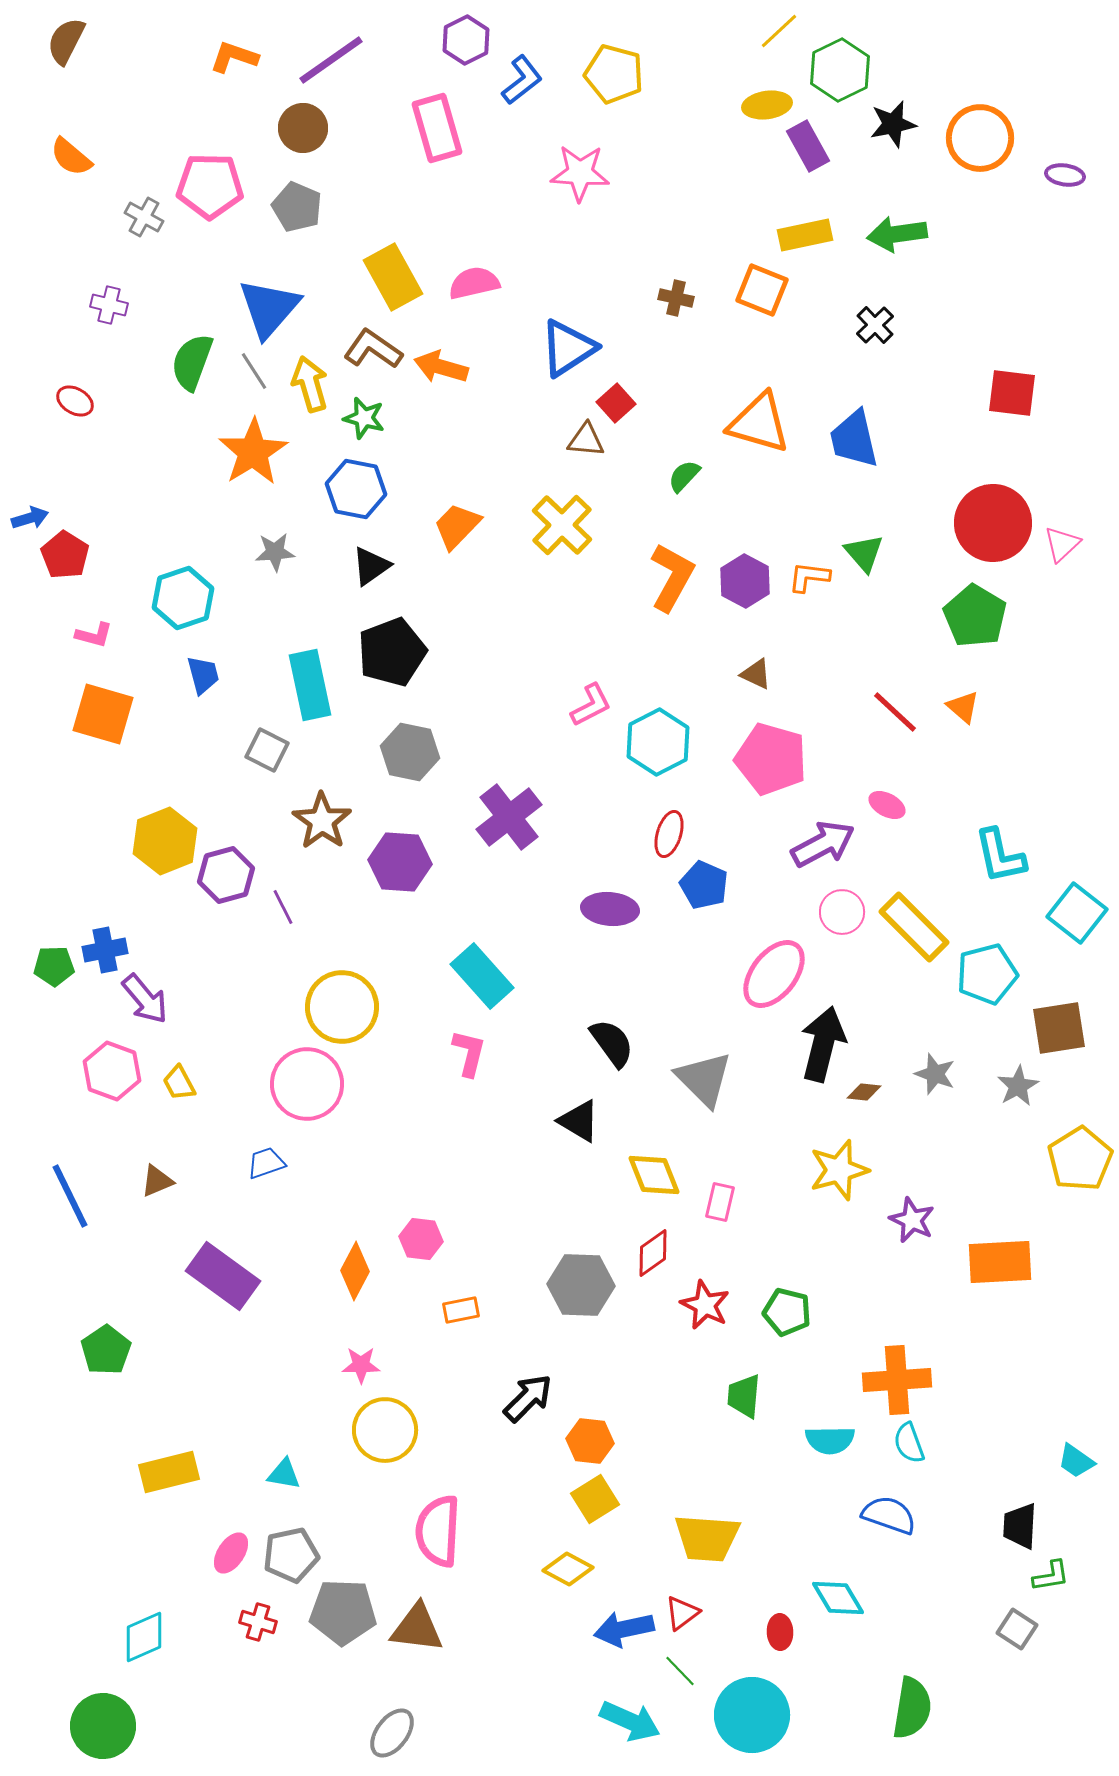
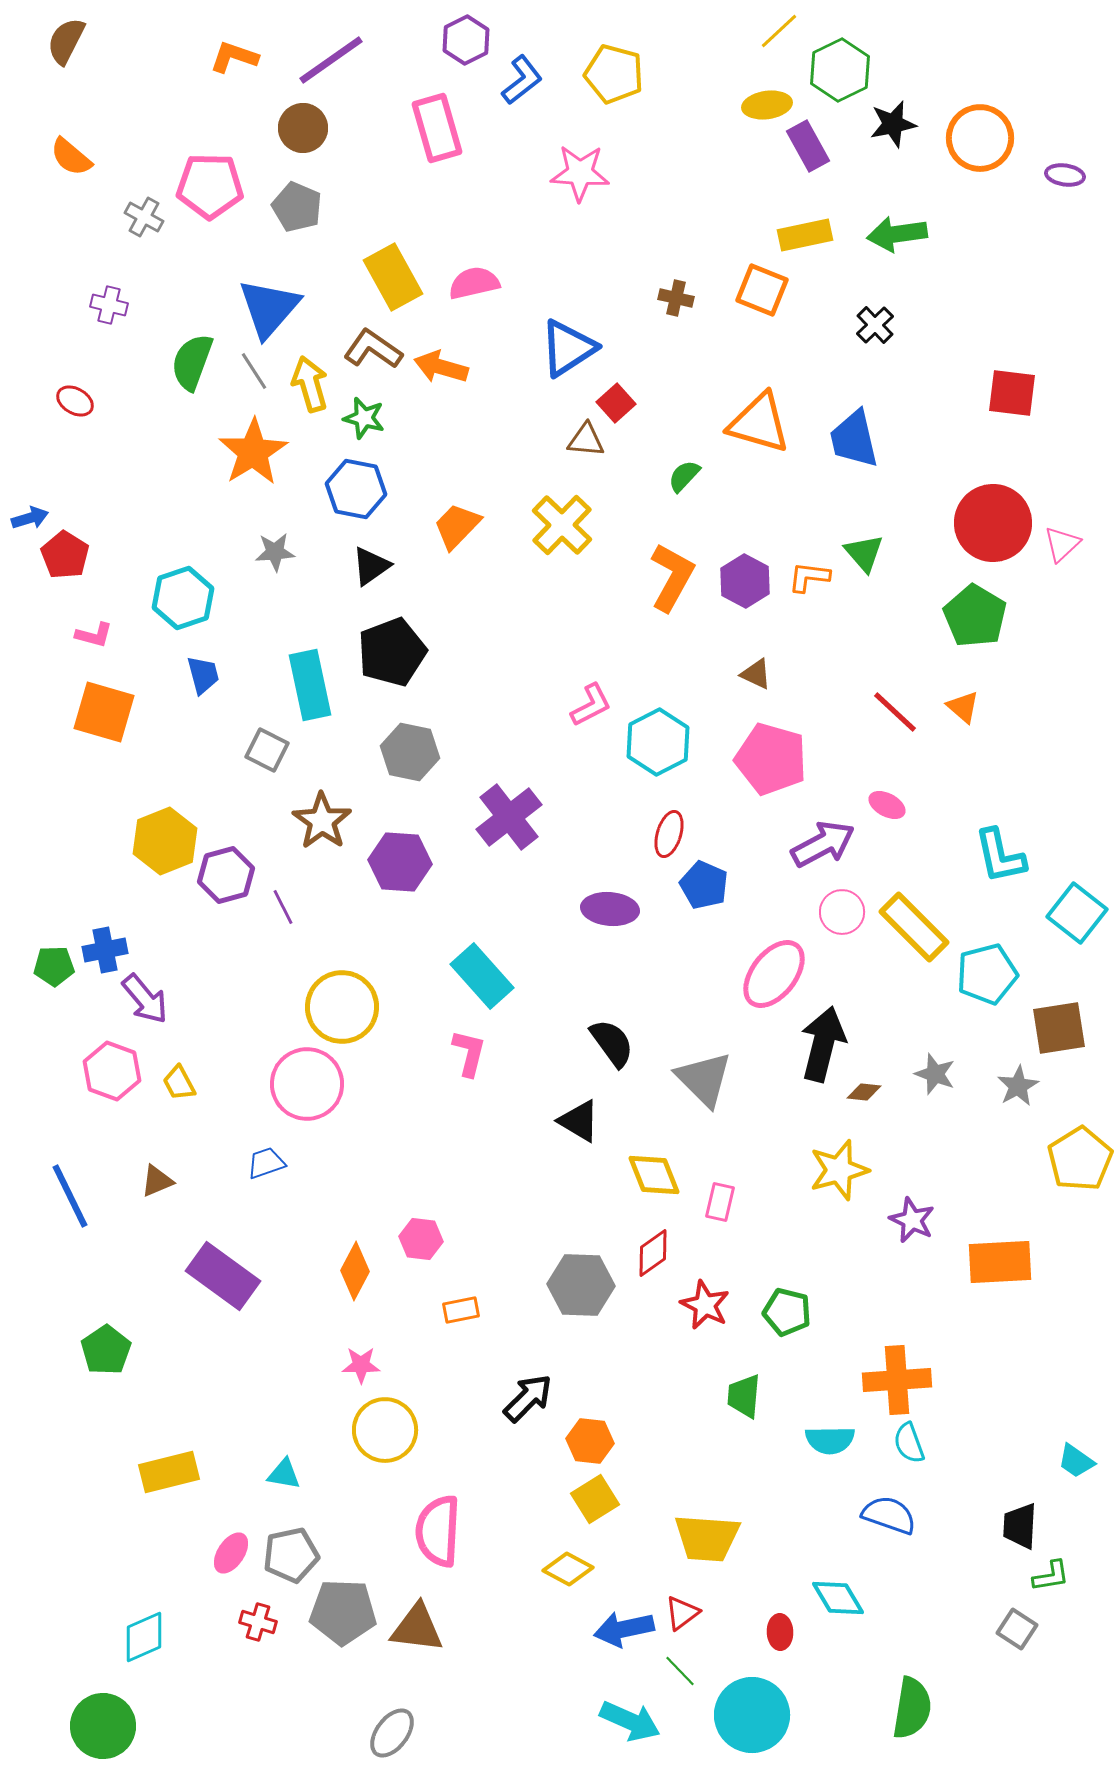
orange square at (103, 714): moved 1 px right, 2 px up
